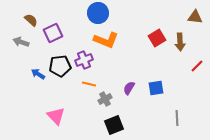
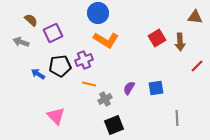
orange L-shape: rotated 10 degrees clockwise
